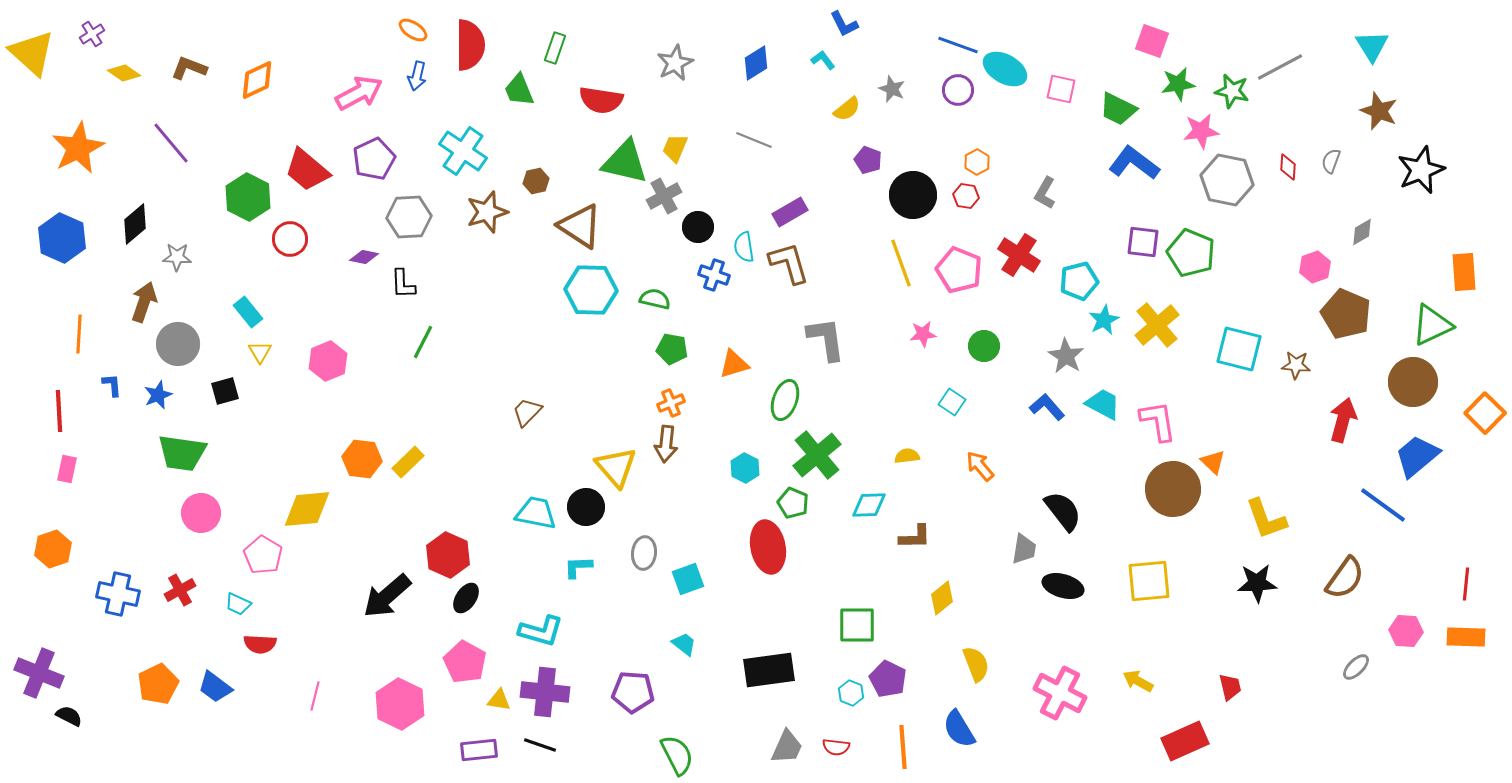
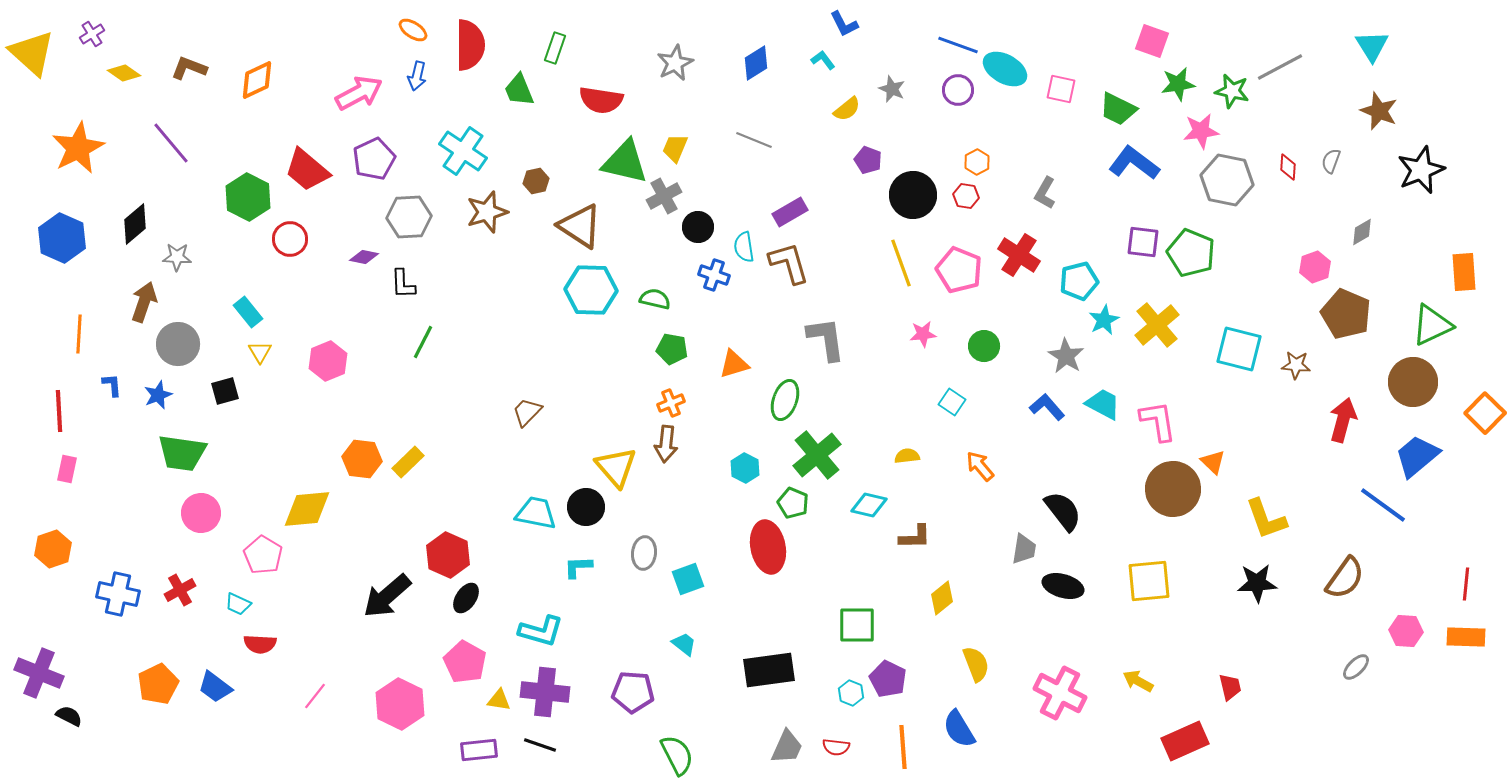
cyan diamond at (869, 505): rotated 15 degrees clockwise
pink line at (315, 696): rotated 24 degrees clockwise
